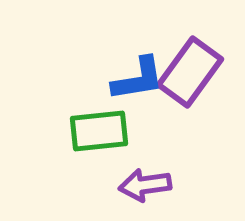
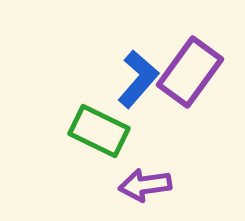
blue L-shape: rotated 40 degrees counterclockwise
green rectangle: rotated 32 degrees clockwise
